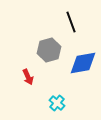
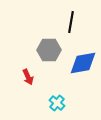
black line: rotated 30 degrees clockwise
gray hexagon: rotated 15 degrees clockwise
